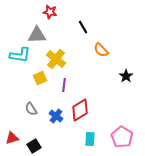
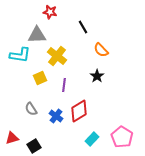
yellow cross: moved 1 px right, 3 px up
black star: moved 29 px left
red diamond: moved 1 px left, 1 px down
cyan rectangle: moved 2 px right; rotated 40 degrees clockwise
